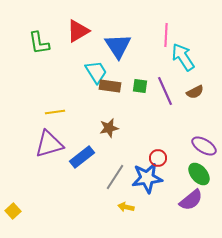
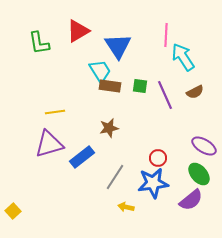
cyan trapezoid: moved 4 px right, 1 px up
purple line: moved 4 px down
blue star: moved 6 px right, 5 px down
